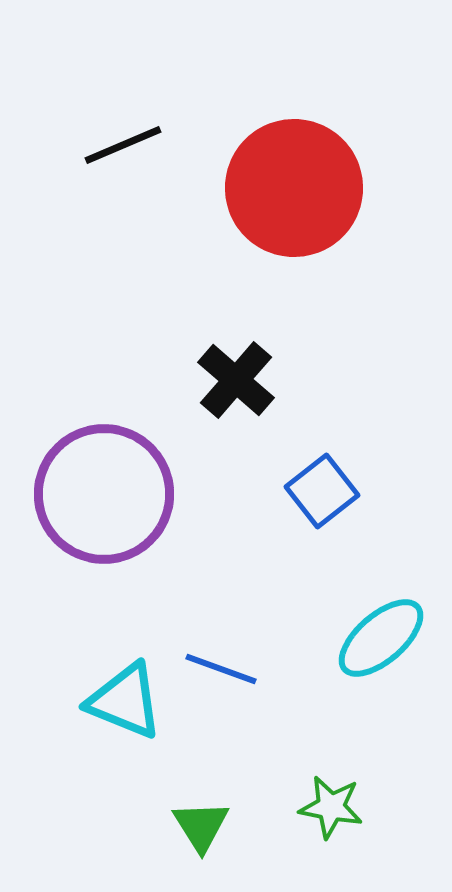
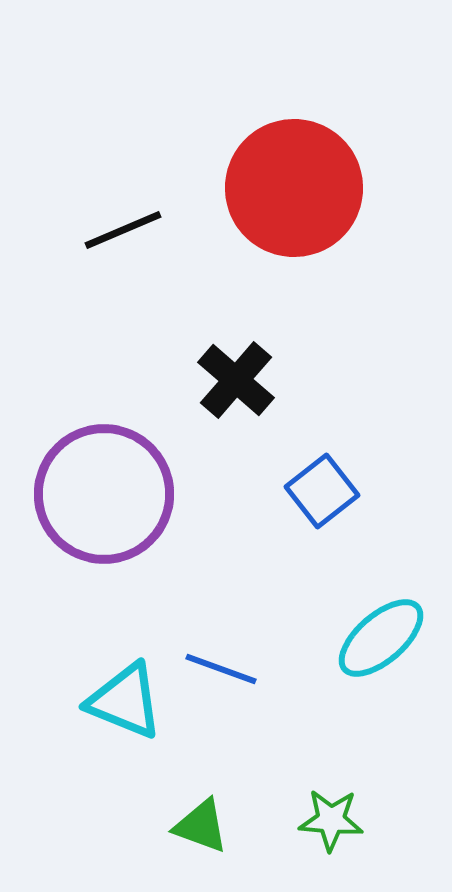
black line: moved 85 px down
green star: moved 13 px down; rotated 6 degrees counterclockwise
green triangle: rotated 38 degrees counterclockwise
